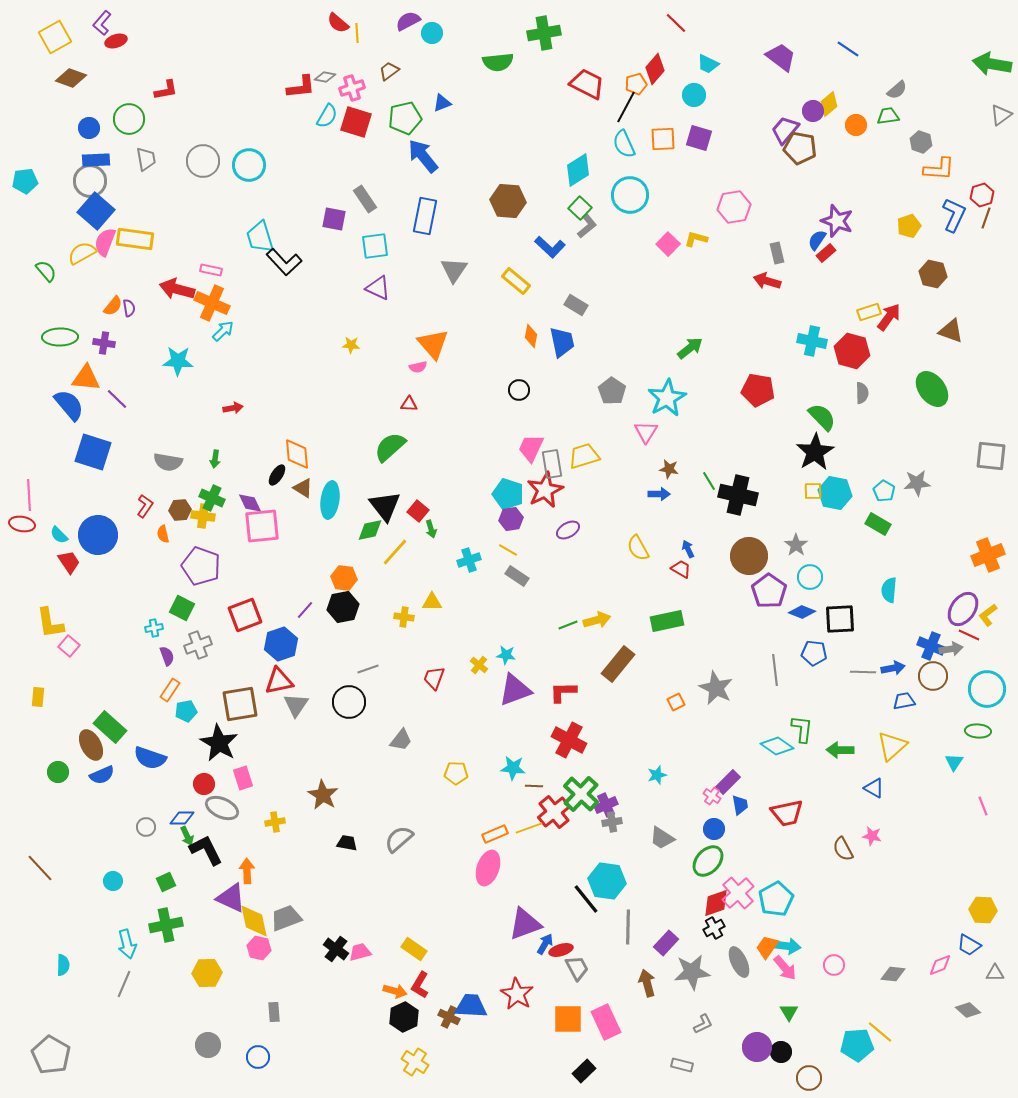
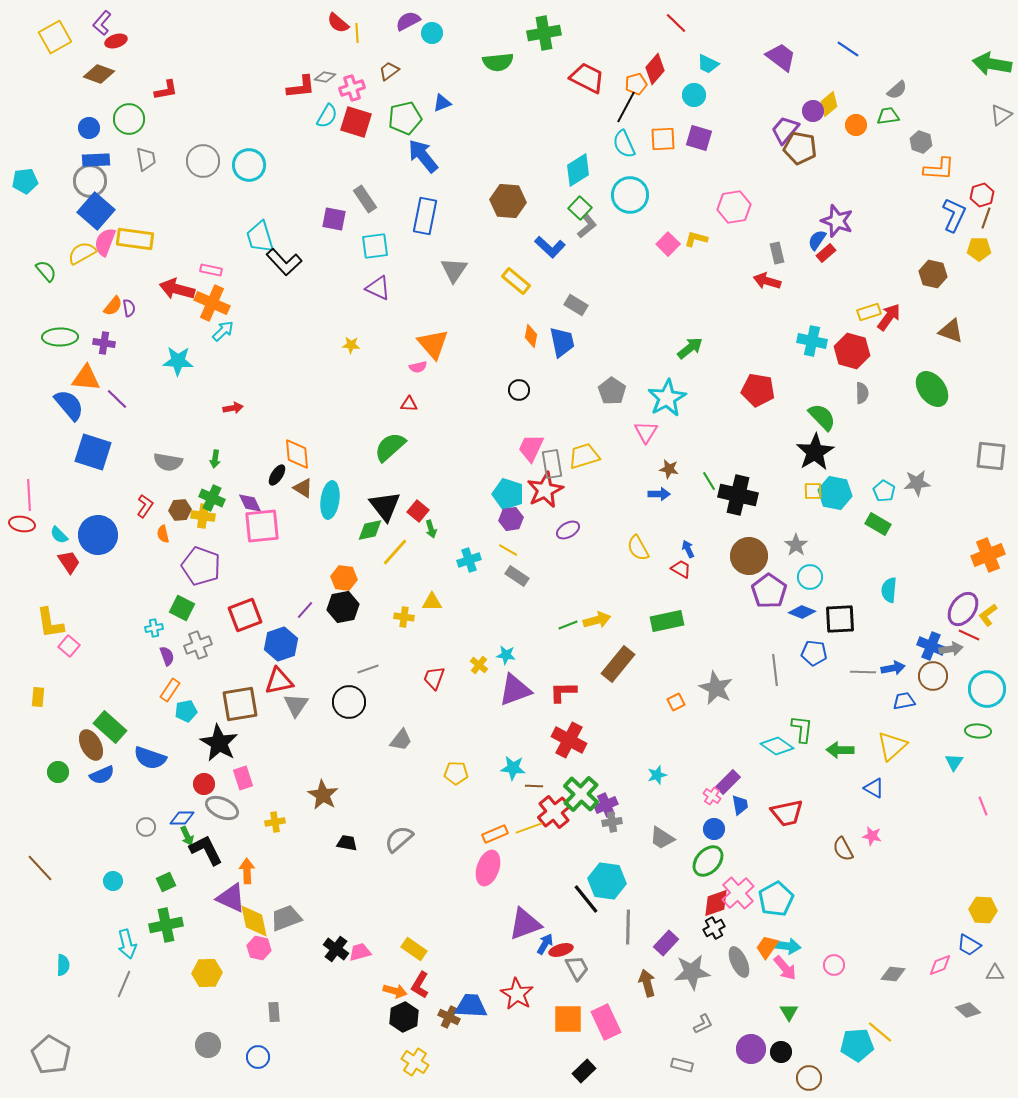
brown diamond at (71, 78): moved 28 px right, 4 px up
red trapezoid at (587, 84): moved 6 px up
yellow pentagon at (909, 226): moved 70 px right, 23 px down; rotated 20 degrees clockwise
purple circle at (757, 1047): moved 6 px left, 2 px down
